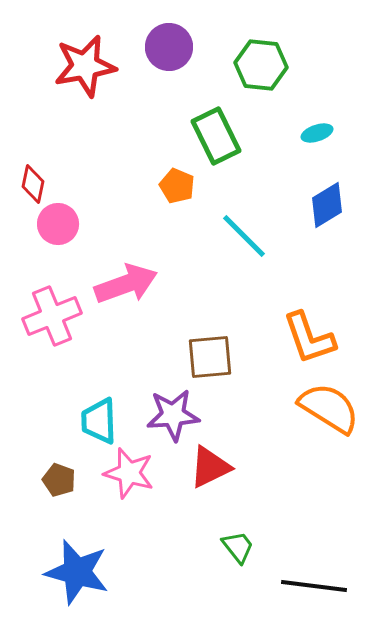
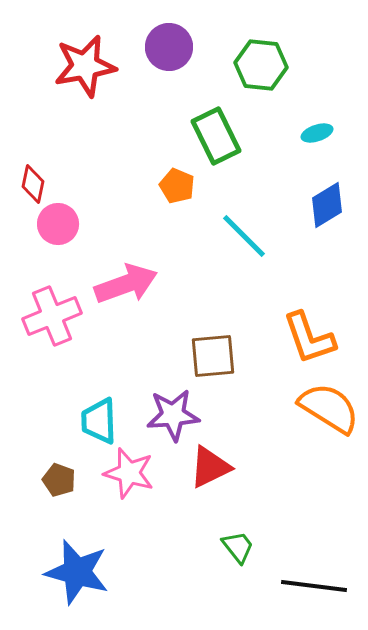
brown square: moved 3 px right, 1 px up
